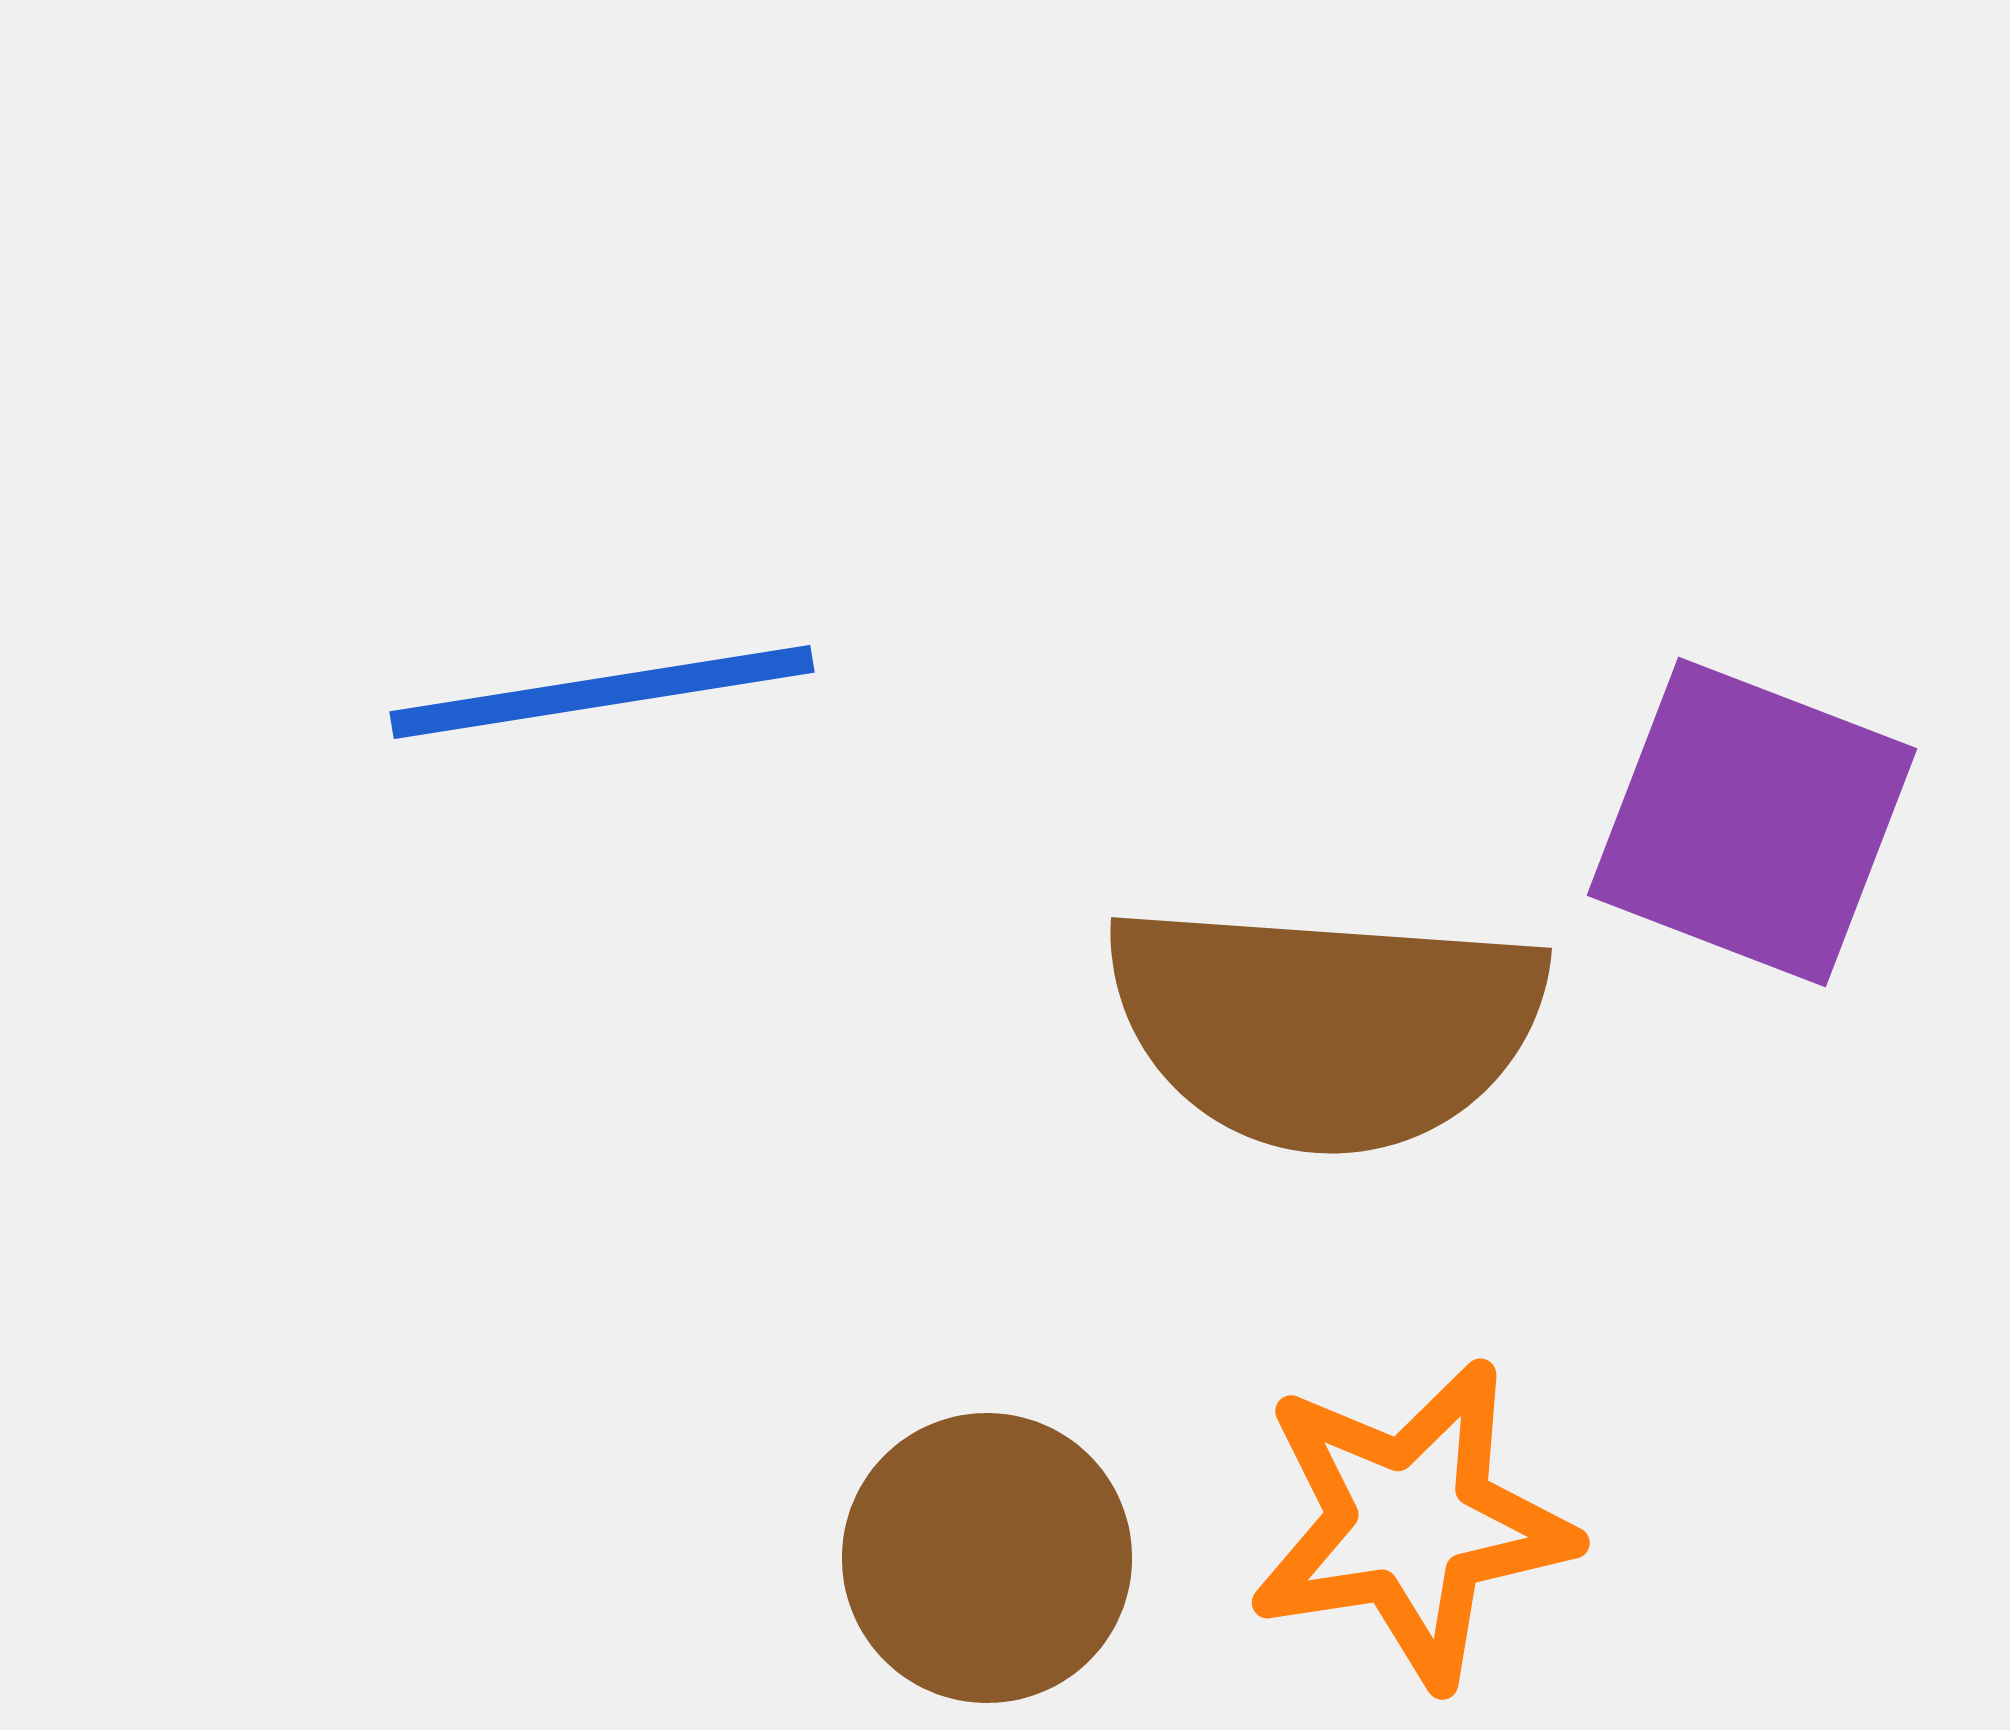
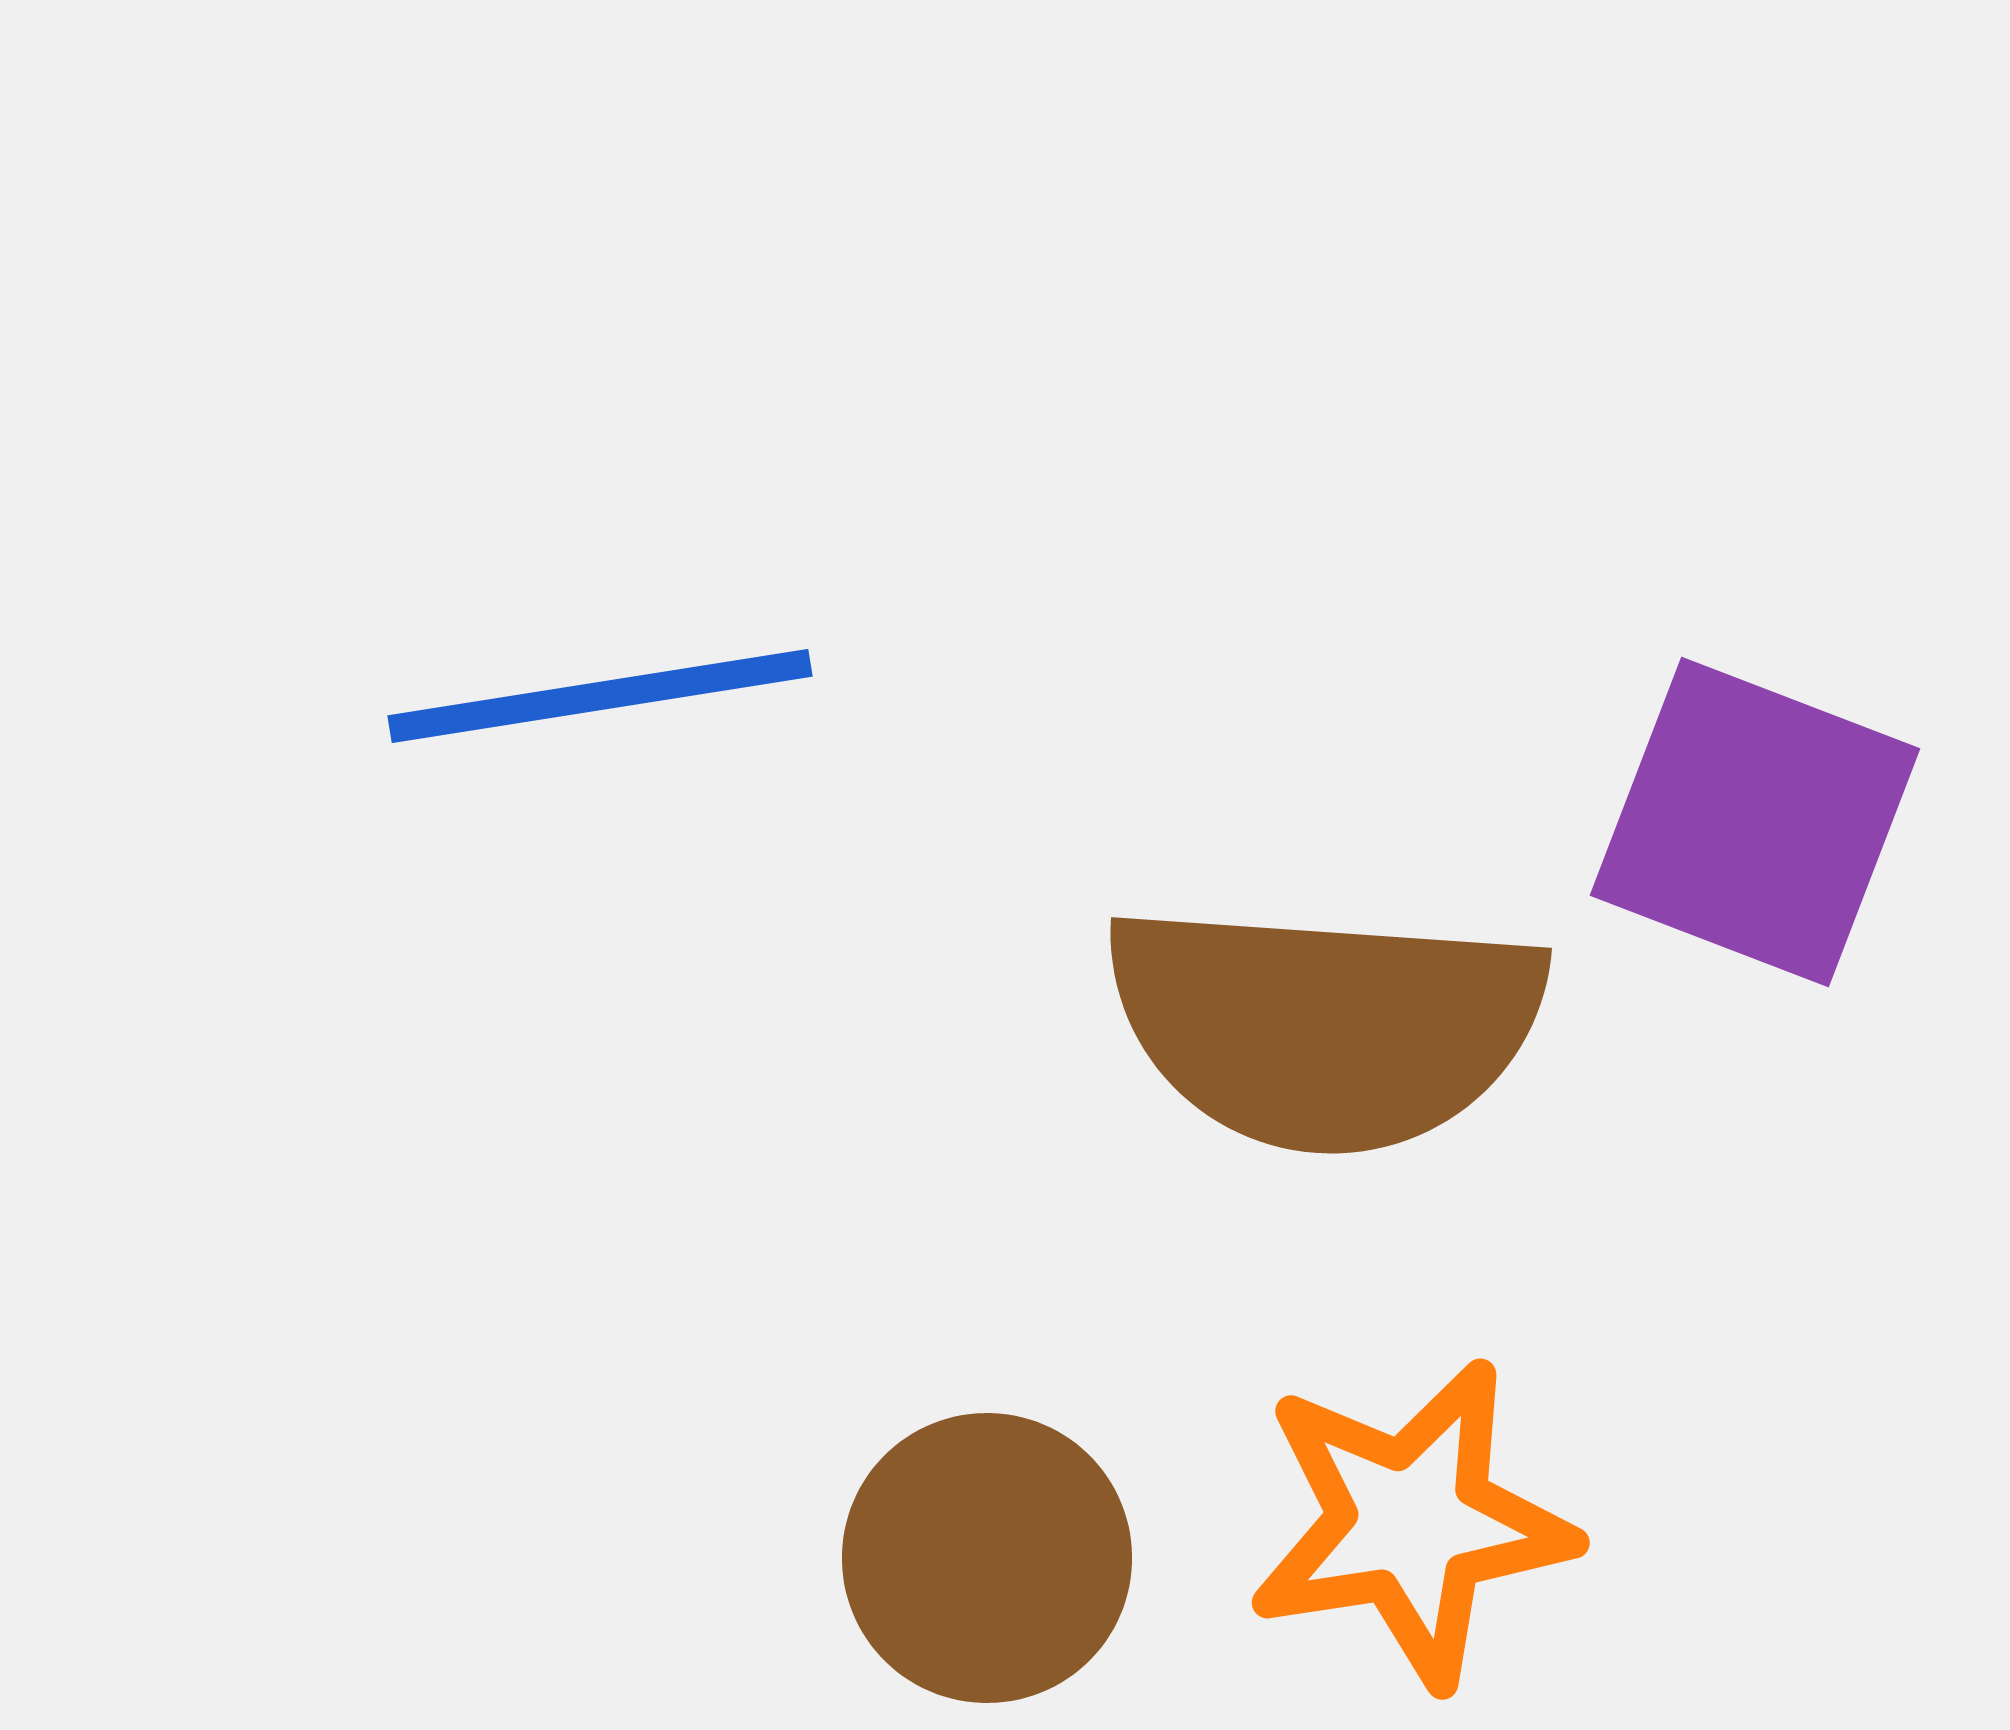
blue line: moved 2 px left, 4 px down
purple square: moved 3 px right
